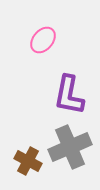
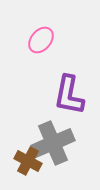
pink ellipse: moved 2 px left
gray cross: moved 17 px left, 4 px up
